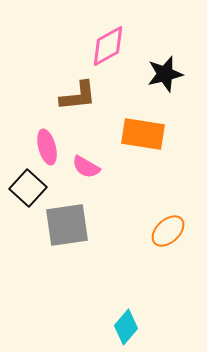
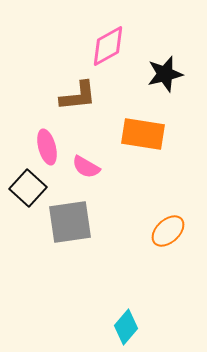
gray square: moved 3 px right, 3 px up
